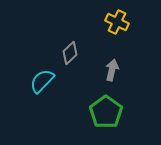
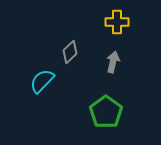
yellow cross: rotated 25 degrees counterclockwise
gray diamond: moved 1 px up
gray arrow: moved 1 px right, 8 px up
